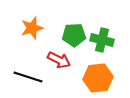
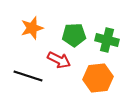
green cross: moved 5 px right
black line: moved 1 px up
